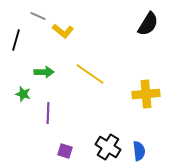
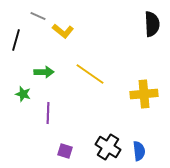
black semicircle: moved 4 px right; rotated 35 degrees counterclockwise
yellow cross: moved 2 px left
